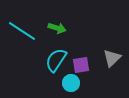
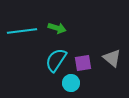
cyan line: rotated 40 degrees counterclockwise
gray triangle: rotated 36 degrees counterclockwise
purple square: moved 2 px right, 2 px up
